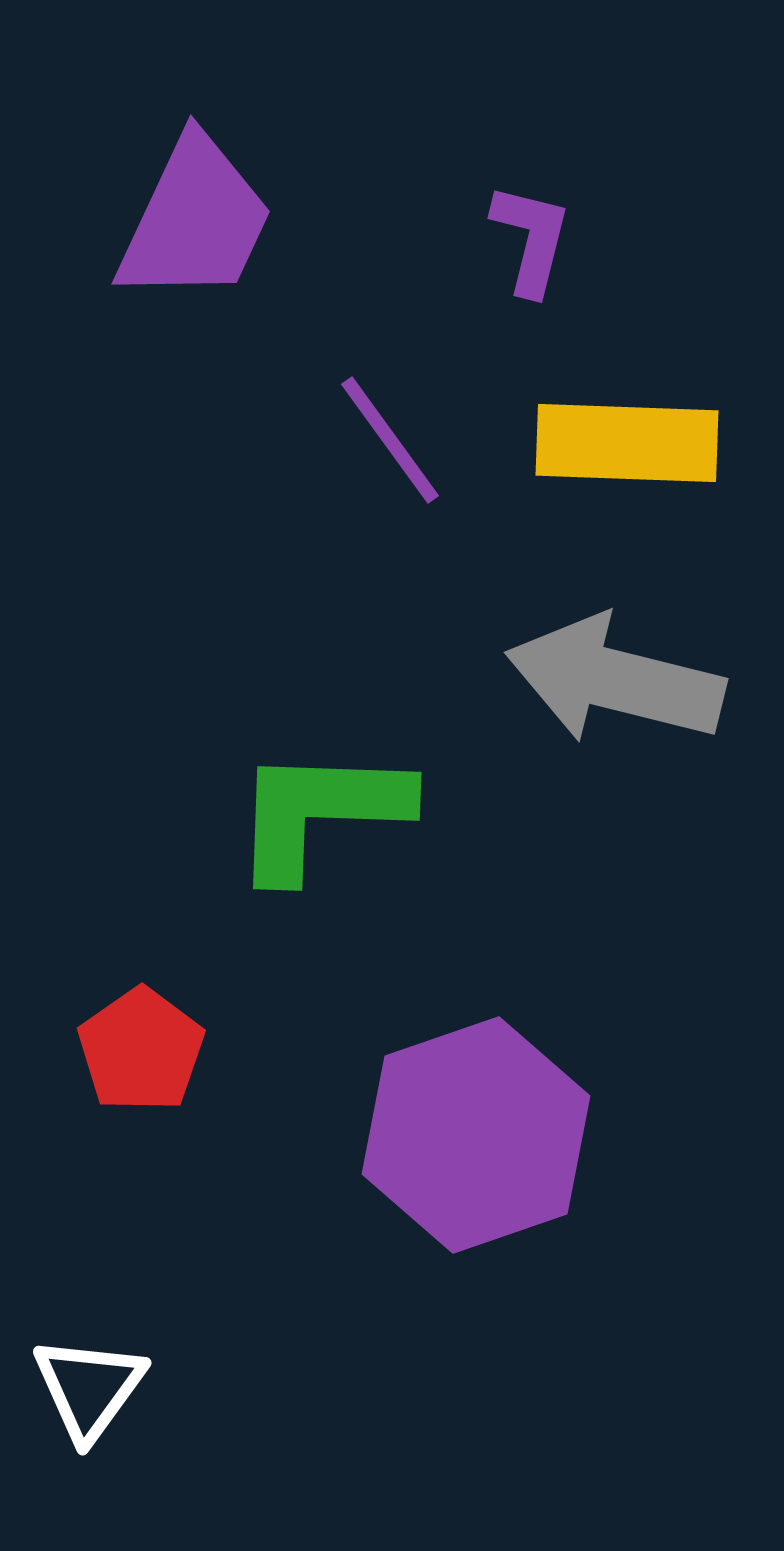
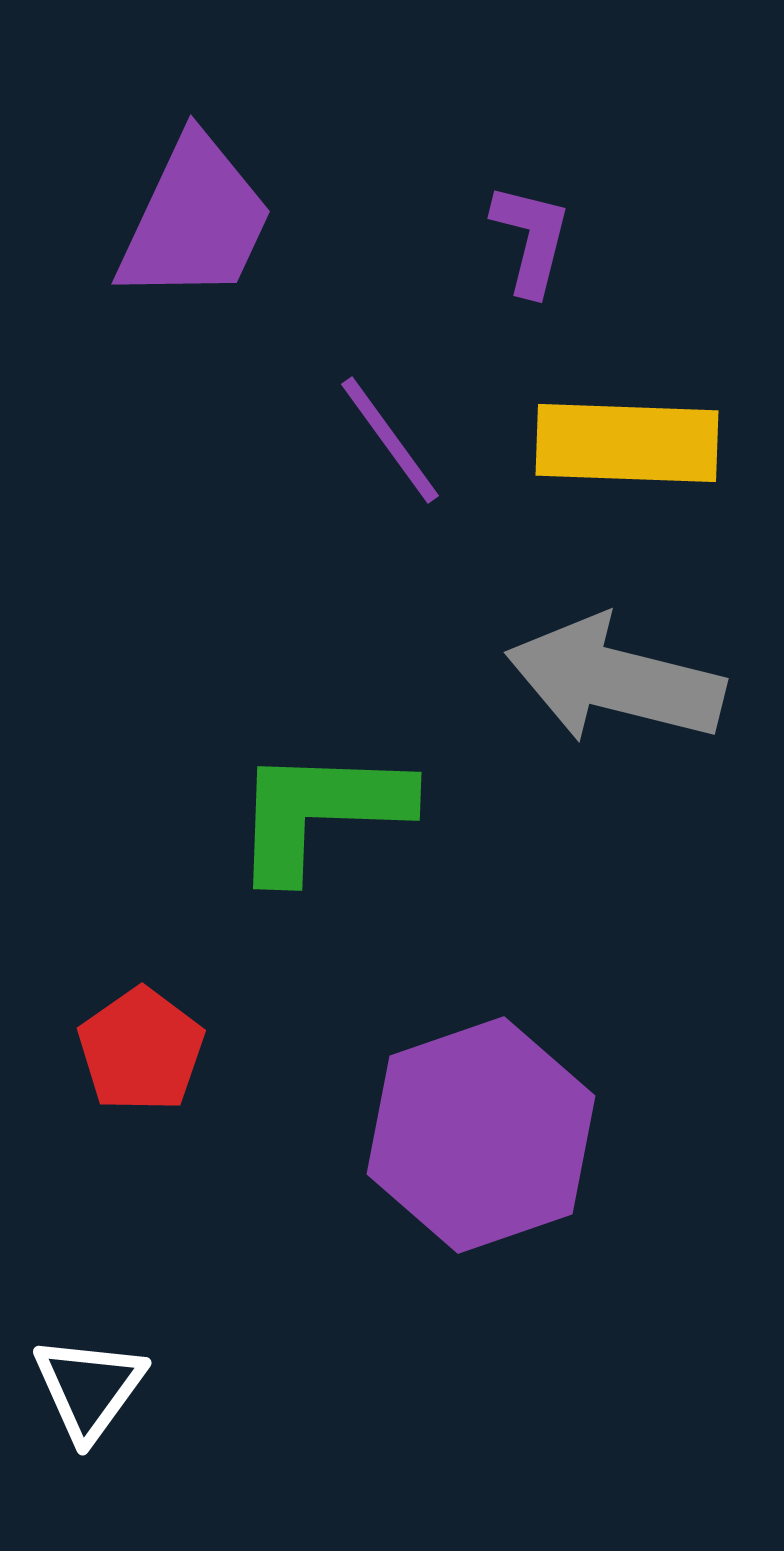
purple hexagon: moved 5 px right
